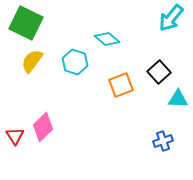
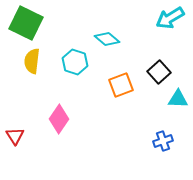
cyan arrow: moved 1 px left; rotated 20 degrees clockwise
yellow semicircle: rotated 30 degrees counterclockwise
pink diamond: moved 16 px right, 8 px up; rotated 12 degrees counterclockwise
